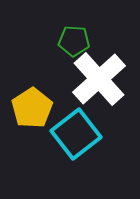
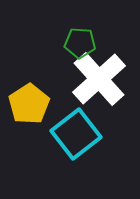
green pentagon: moved 6 px right, 2 px down
yellow pentagon: moved 3 px left, 4 px up
